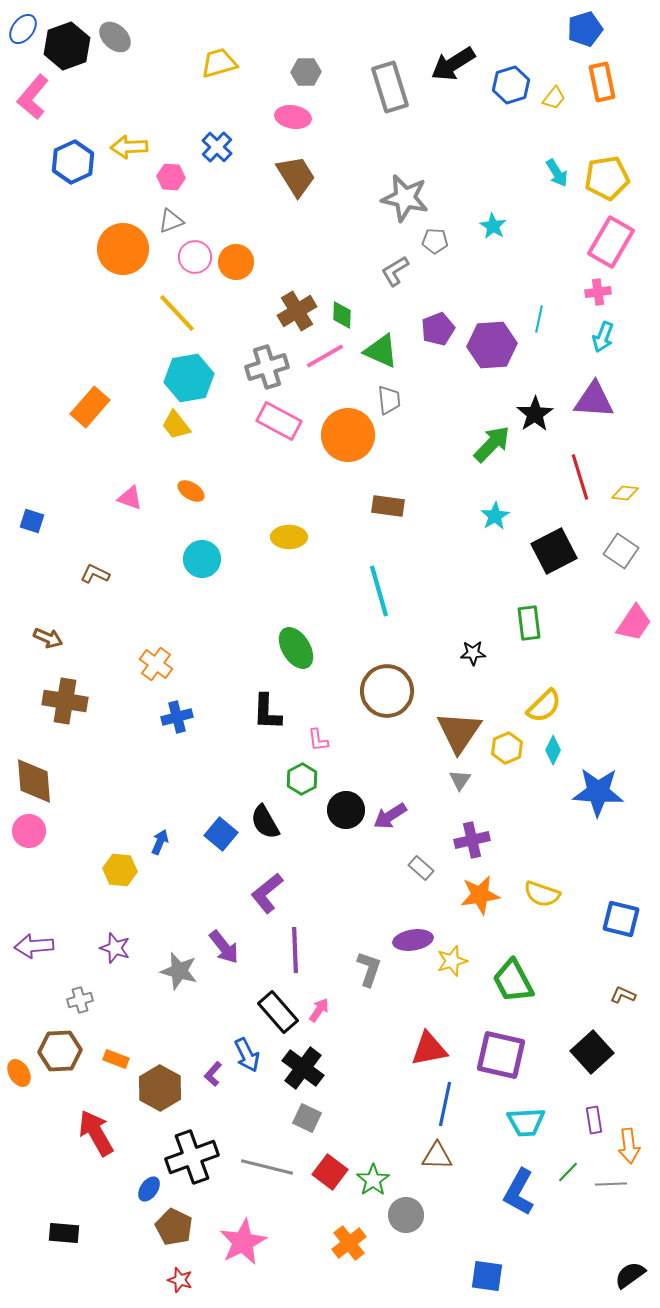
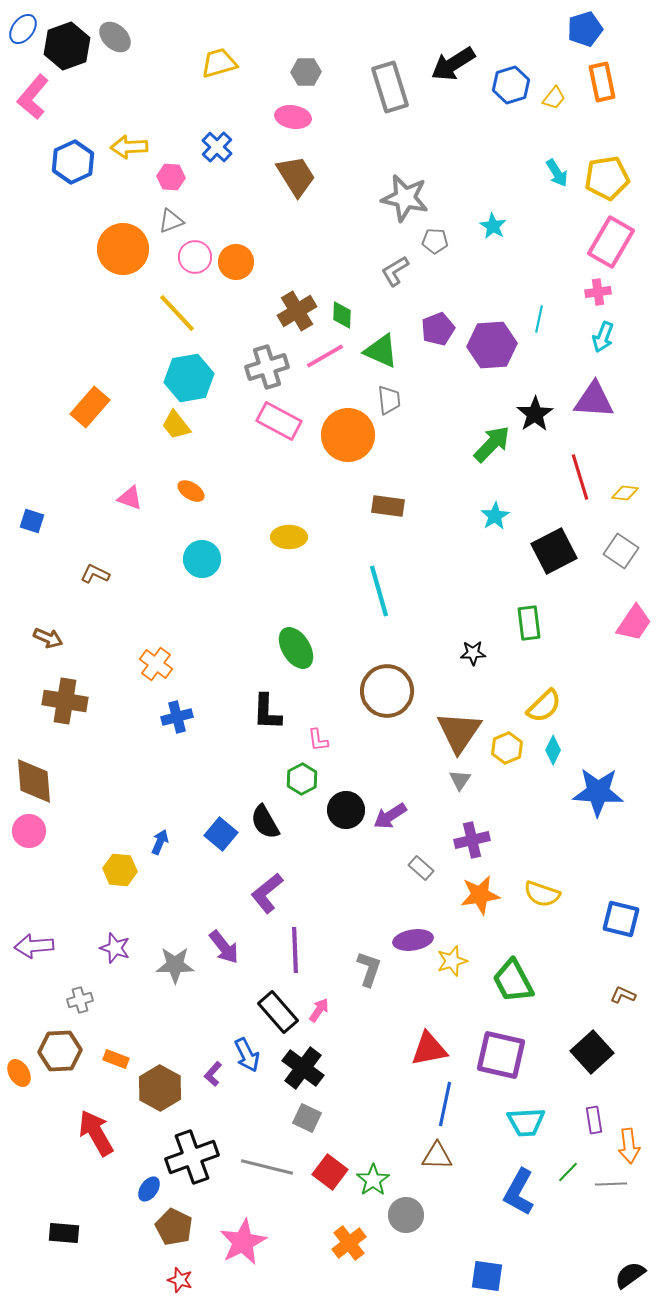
gray star at (179, 971): moved 4 px left, 6 px up; rotated 15 degrees counterclockwise
